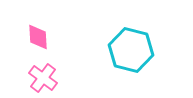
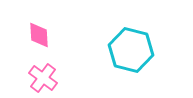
pink diamond: moved 1 px right, 2 px up
